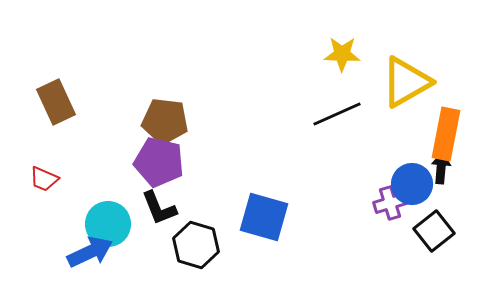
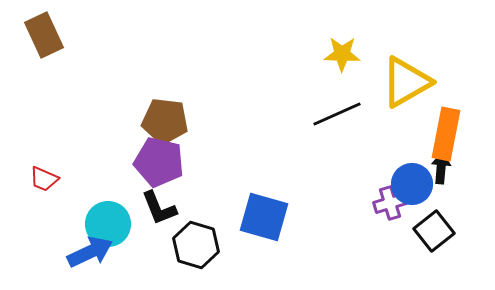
brown rectangle: moved 12 px left, 67 px up
